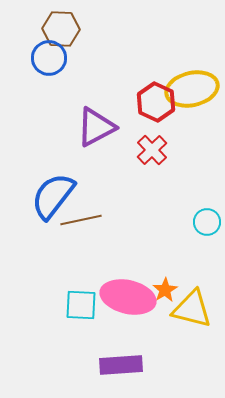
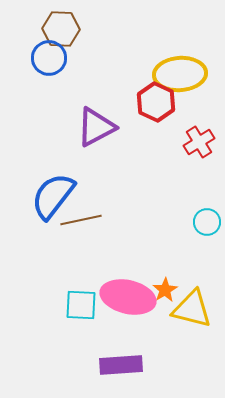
yellow ellipse: moved 12 px left, 15 px up; rotated 9 degrees clockwise
red cross: moved 47 px right, 8 px up; rotated 12 degrees clockwise
